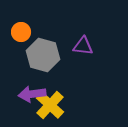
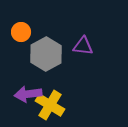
gray hexagon: moved 3 px right, 1 px up; rotated 16 degrees clockwise
purple arrow: moved 4 px left
yellow cross: rotated 12 degrees counterclockwise
